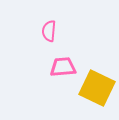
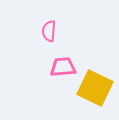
yellow square: moved 2 px left
